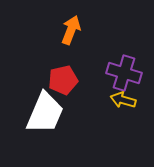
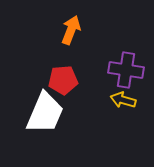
purple cross: moved 2 px right, 3 px up; rotated 8 degrees counterclockwise
red pentagon: rotated 8 degrees clockwise
